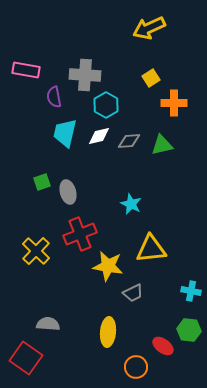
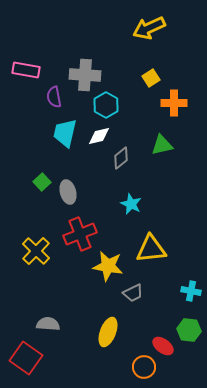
gray diamond: moved 8 px left, 17 px down; rotated 35 degrees counterclockwise
green square: rotated 24 degrees counterclockwise
yellow ellipse: rotated 16 degrees clockwise
orange circle: moved 8 px right
